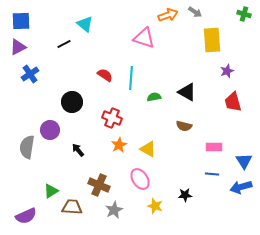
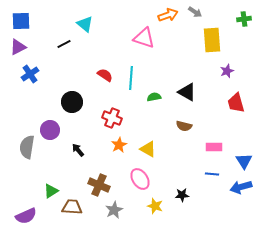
green cross: moved 5 px down; rotated 24 degrees counterclockwise
red trapezoid: moved 3 px right, 1 px down
black star: moved 3 px left
